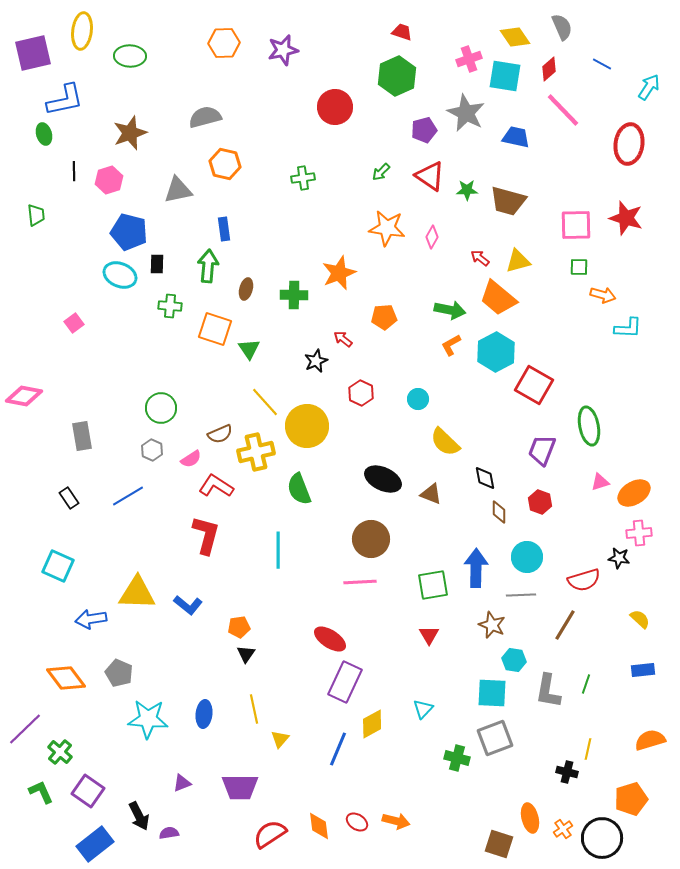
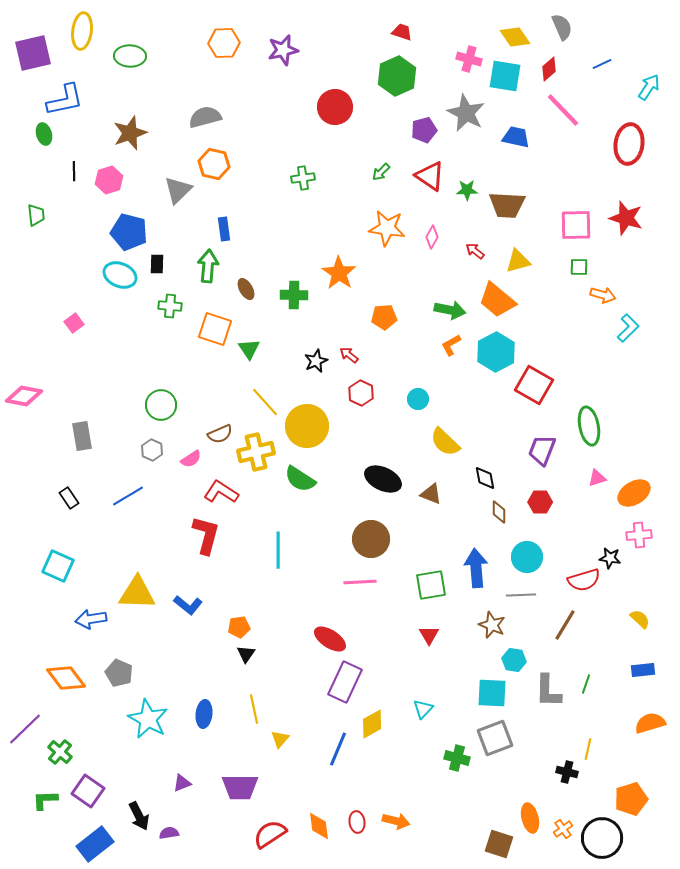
pink cross at (469, 59): rotated 35 degrees clockwise
blue line at (602, 64): rotated 54 degrees counterclockwise
orange hexagon at (225, 164): moved 11 px left
gray triangle at (178, 190): rotated 32 degrees counterclockwise
brown trapezoid at (508, 201): moved 1 px left, 4 px down; rotated 12 degrees counterclockwise
red arrow at (480, 258): moved 5 px left, 7 px up
orange star at (339, 273): rotated 16 degrees counterclockwise
brown ellipse at (246, 289): rotated 45 degrees counterclockwise
orange trapezoid at (498, 298): moved 1 px left, 2 px down
cyan L-shape at (628, 328): rotated 48 degrees counterclockwise
red arrow at (343, 339): moved 6 px right, 16 px down
green circle at (161, 408): moved 3 px up
pink triangle at (600, 482): moved 3 px left, 4 px up
red L-shape at (216, 486): moved 5 px right, 6 px down
green semicircle at (299, 489): moved 1 px right, 10 px up; rotated 36 degrees counterclockwise
red hexagon at (540, 502): rotated 20 degrees counterclockwise
pink cross at (639, 533): moved 2 px down
black star at (619, 558): moved 9 px left
blue arrow at (476, 568): rotated 6 degrees counterclockwise
green square at (433, 585): moved 2 px left
gray L-shape at (548, 691): rotated 9 degrees counterclockwise
cyan star at (148, 719): rotated 24 degrees clockwise
orange semicircle at (650, 740): moved 17 px up
green L-shape at (41, 792): moved 4 px right, 8 px down; rotated 68 degrees counterclockwise
red ellipse at (357, 822): rotated 50 degrees clockwise
